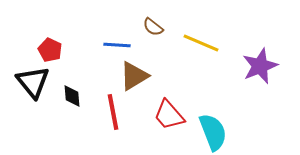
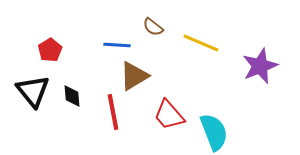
red pentagon: rotated 15 degrees clockwise
black triangle: moved 9 px down
cyan semicircle: moved 1 px right
